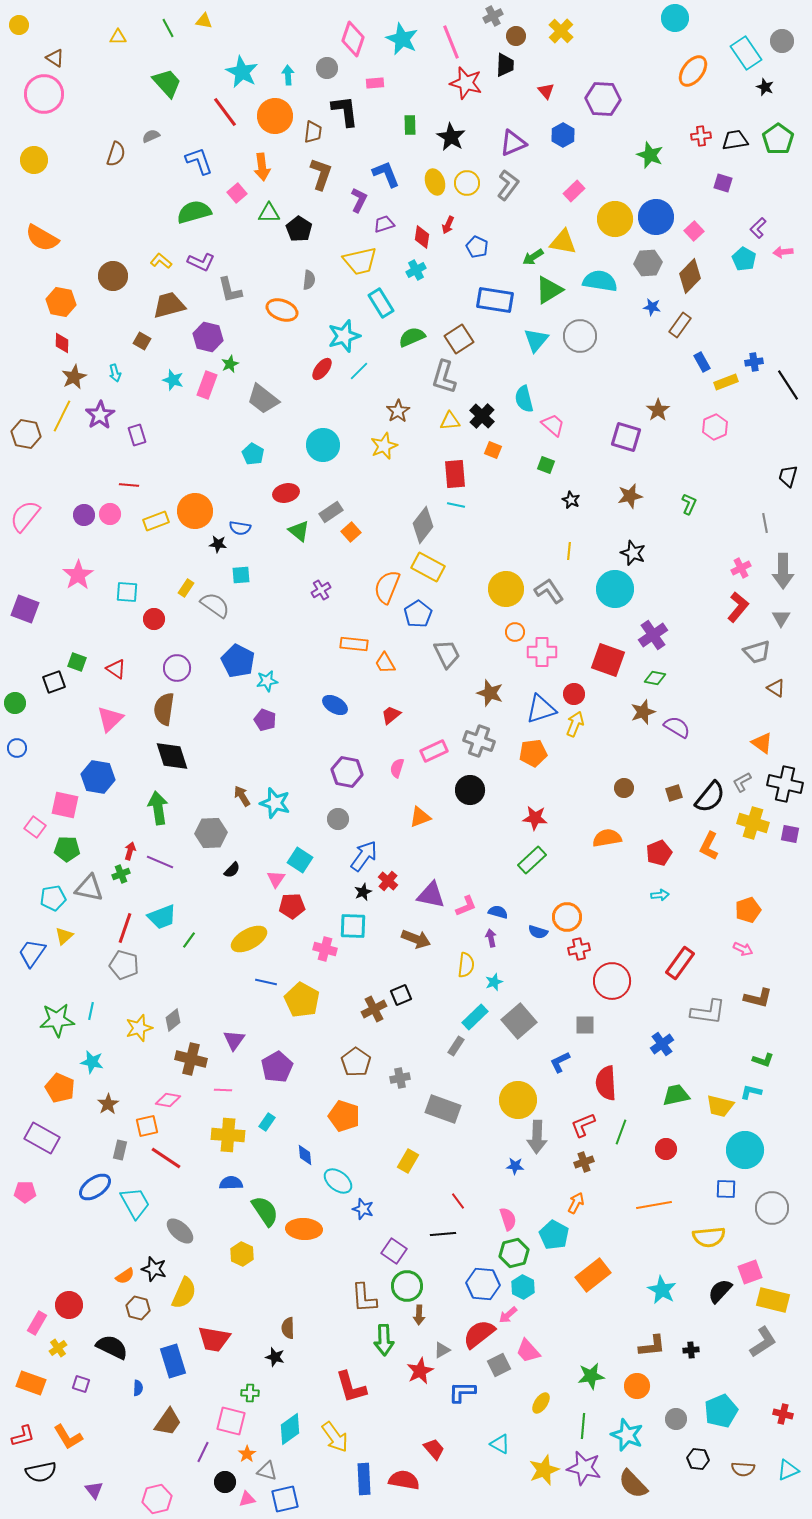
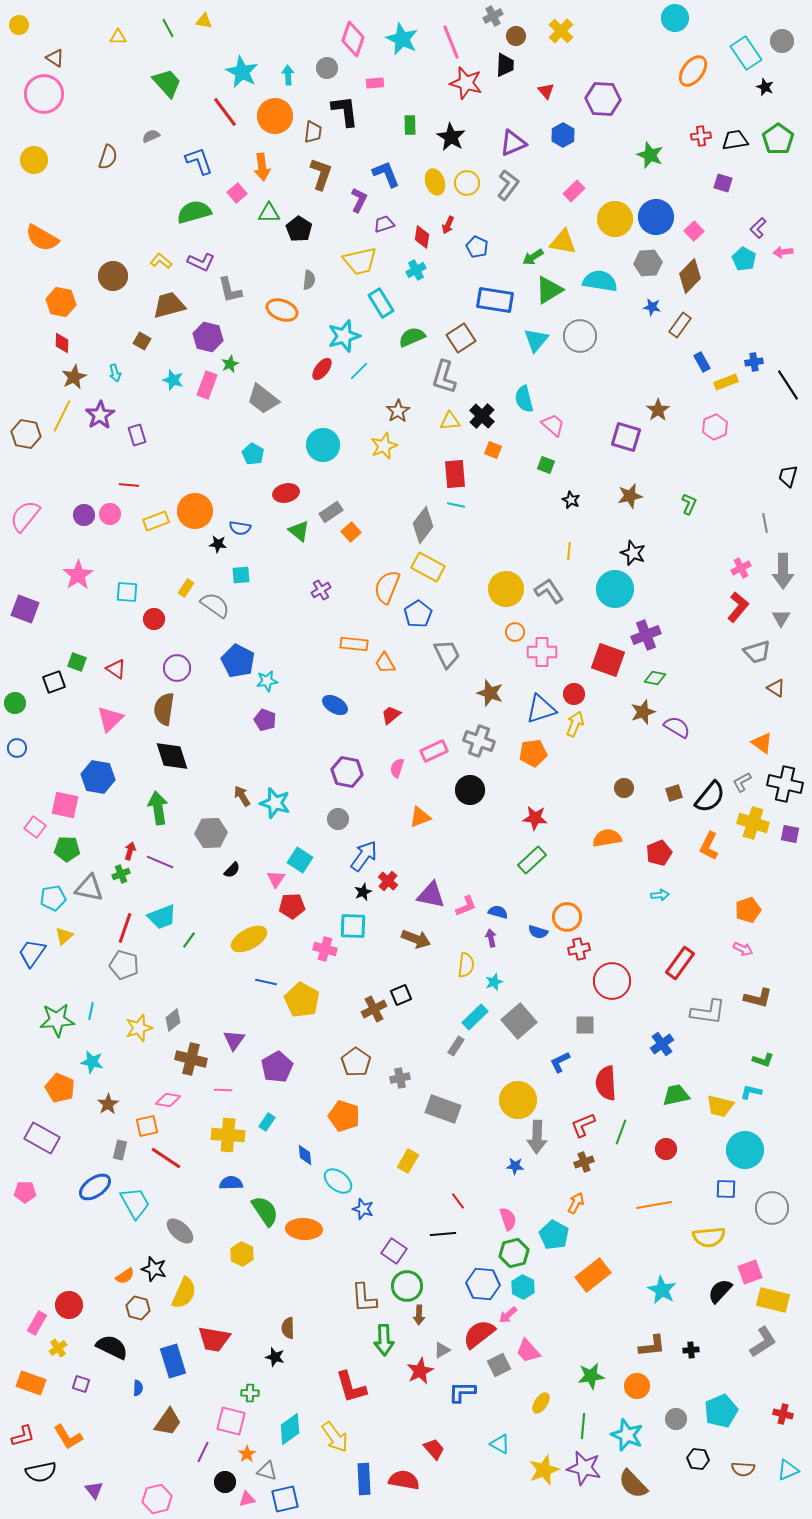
brown semicircle at (116, 154): moved 8 px left, 3 px down
brown square at (459, 339): moved 2 px right, 1 px up
purple cross at (653, 635): moved 7 px left; rotated 12 degrees clockwise
